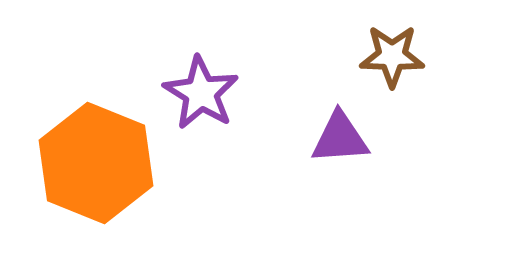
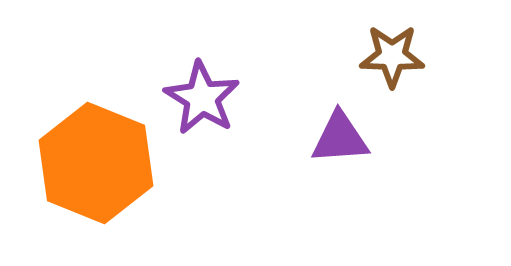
purple star: moved 1 px right, 5 px down
